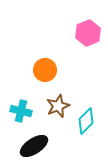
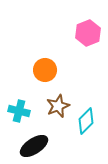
cyan cross: moved 2 px left
